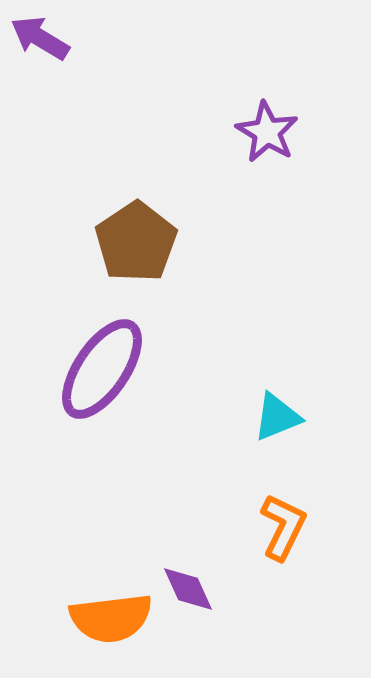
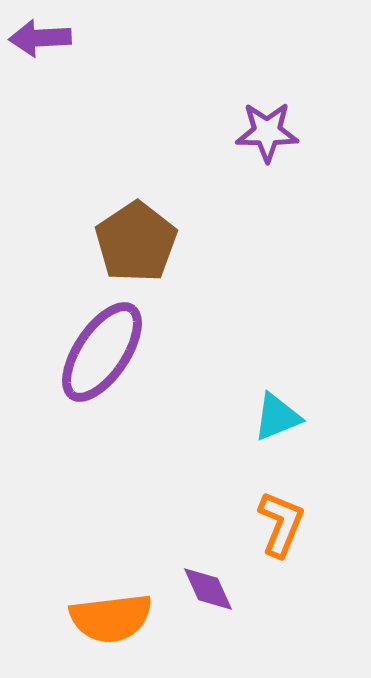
purple arrow: rotated 34 degrees counterclockwise
purple star: rotated 30 degrees counterclockwise
purple ellipse: moved 17 px up
orange L-shape: moved 2 px left, 3 px up; rotated 4 degrees counterclockwise
purple diamond: moved 20 px right
